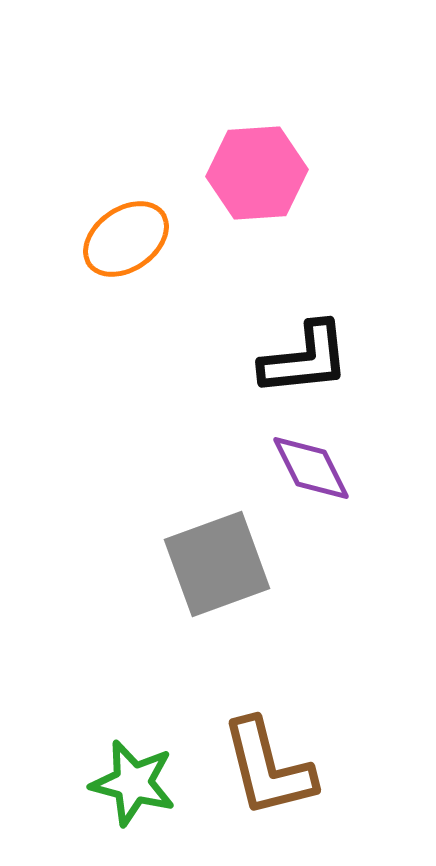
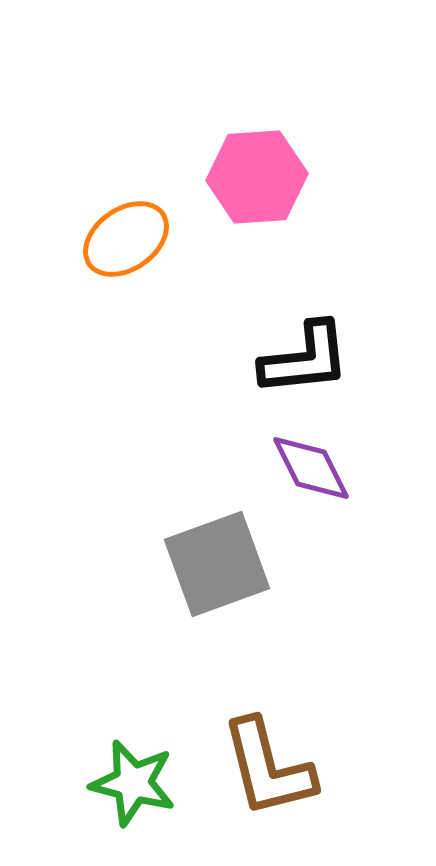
pink hexagon: moved 4 px down
